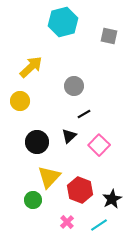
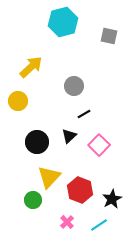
yellow circle: moved 2 px left
